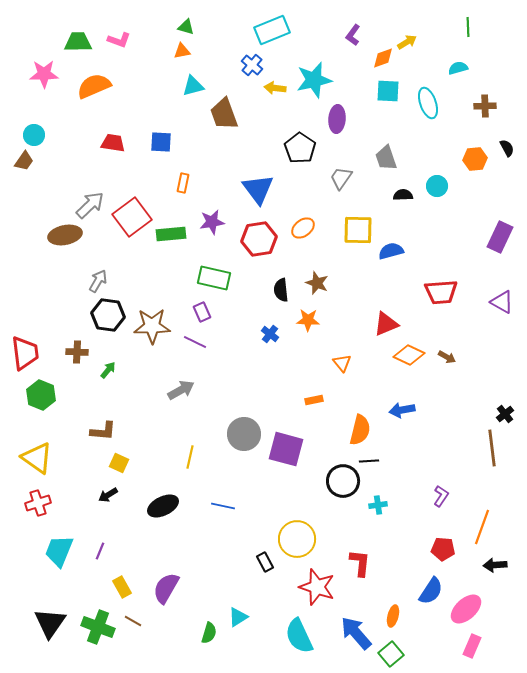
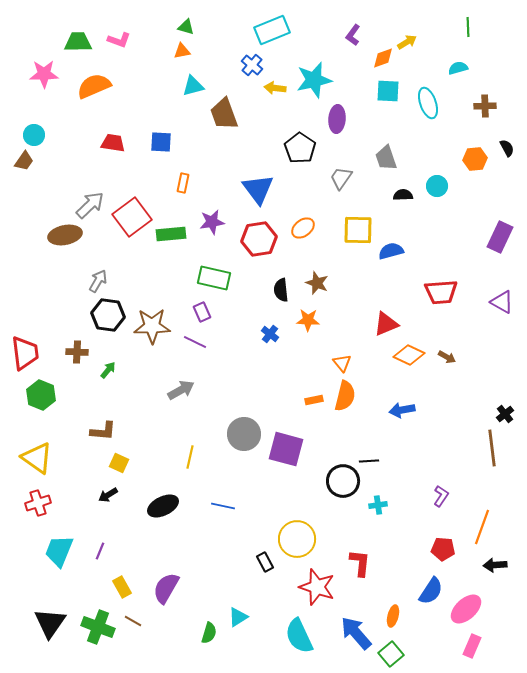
orange semicircle at (360, 430): moved 15 px left, 34 px up
